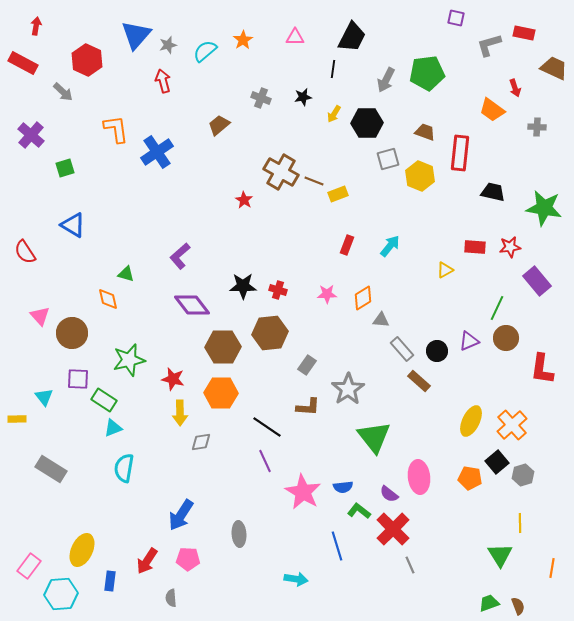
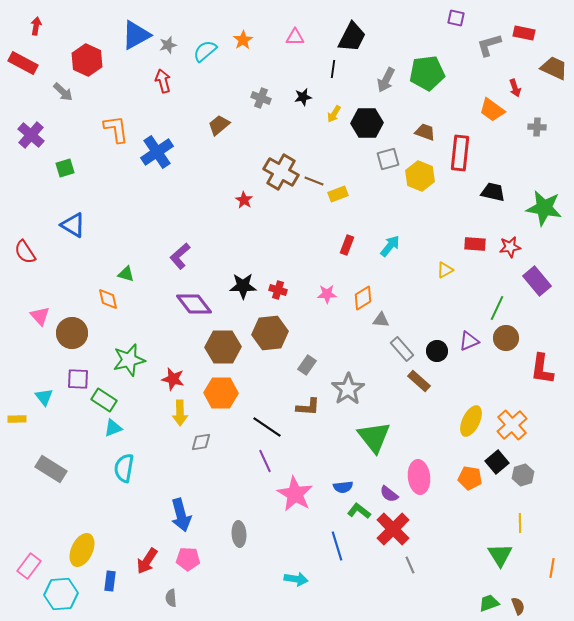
blue triangle at (136, 35): rotated 20 degrees clockwise
red rectangle at (475, 247): moved 3 px up
purple diamond at (192, 305): moved 2 px right, 1 px up
pink star at (303, 492): moved 8 px left, 2 px down
blue arrow at (181, 515): rotated 48 degrees counterclockwise
